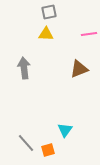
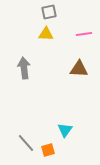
pink line: moved 5 px left
brown triangle: rotated 24 degrees clockwise
